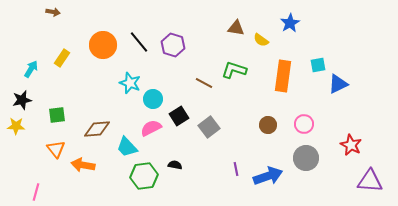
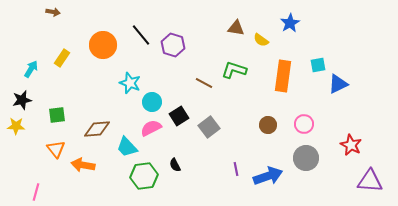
black line: moved 2 px right, 7 px up
cyan circle: moved 1 px left, 3 px down
black semicircle: rotated 128 degrees counterclockwise
